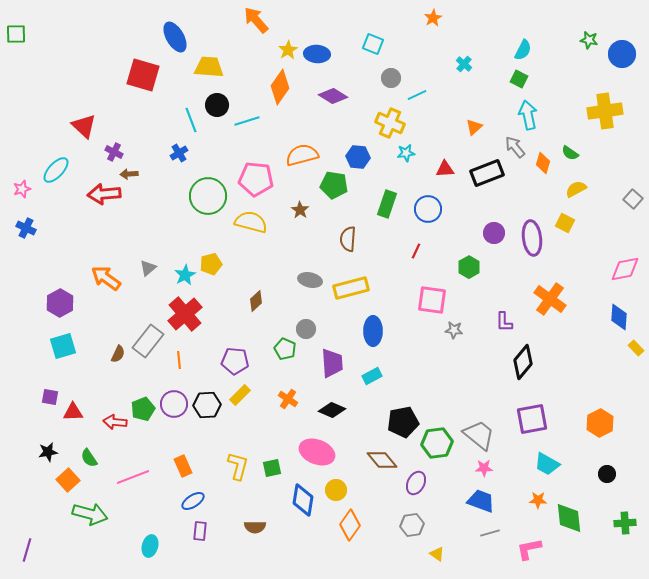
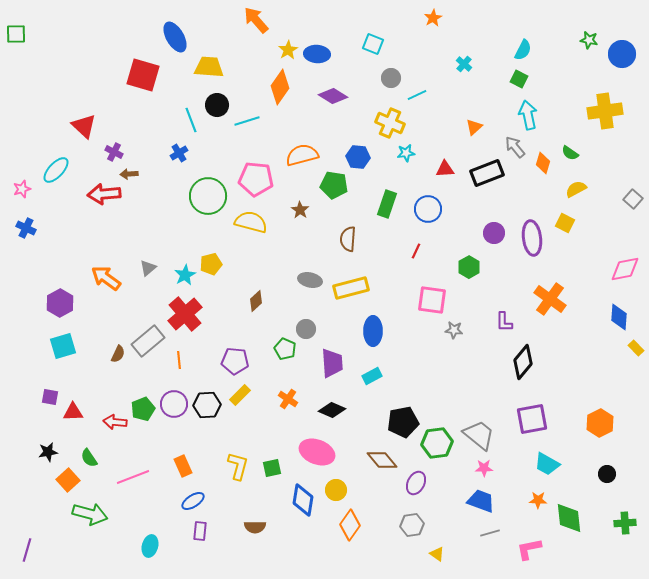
gray rectangle at (148, 341): rotated 12 degrees clockwise
